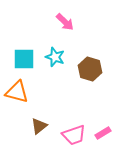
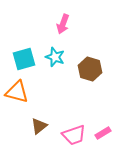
pink arrow: moved 2 px left, 2 px down; rotated 66 degrees clockwise
cyan square: rotated 15 degrees counterclockwise
